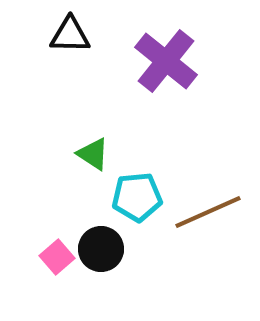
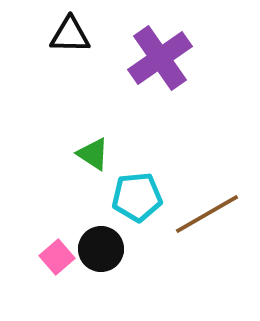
purple cross: moved 6 px left, 3 px up; rotated 16 degrees clockwise
brown line: moved 1 px left, 2 px down; rotated 6 degrees counterclockwise
